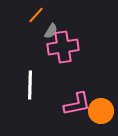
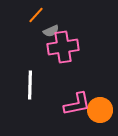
gray semicircle: rotated 35 degrees clockwise
orange circle: moved 1 px left, 1 px up
